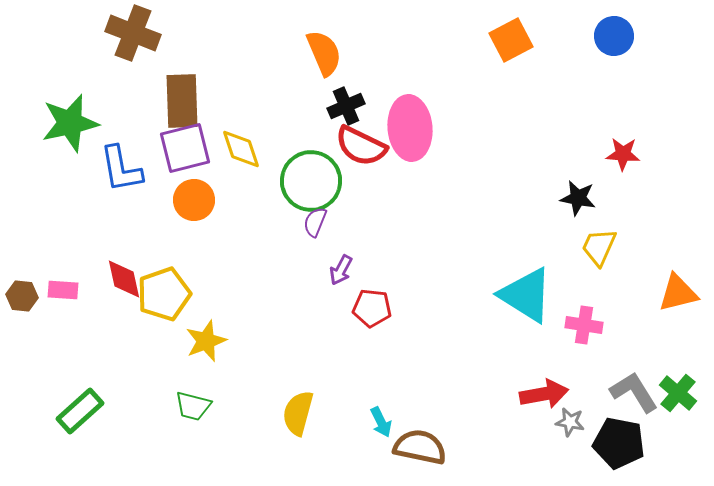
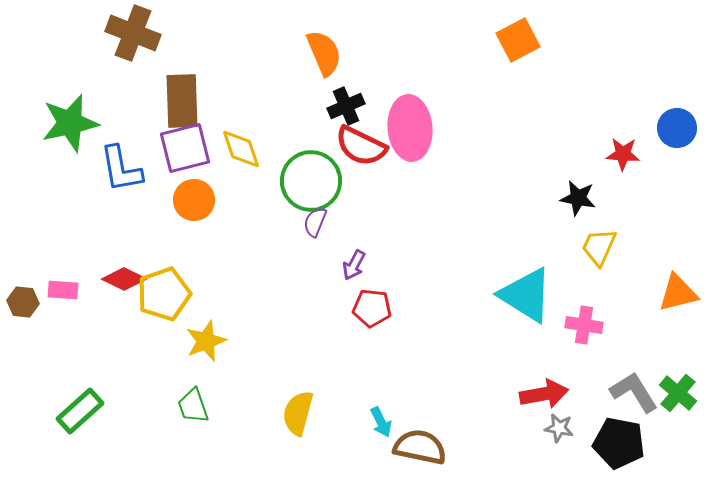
blue circle: moved 63 px right, 92 px down
orange square: moved 7 px right
purple arrow: moved 13 px right, 5 px up
red diamond: rotated 51 degrees counterclockwise
brown hexagon: moved 1 px right, 6 px down
green trapezoid: rotated 57 degrees clockwise
gray star: moved 11 px left, 6 px down
